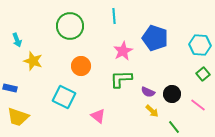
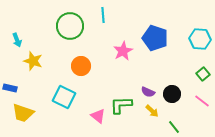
cyan line: moved 11 px left, 1 px up
cyan hexagon: moved 6 px up
green L-shape: moved 26 px down
pink line: moved 4 px right, 4 px up
yellow trapezoid: moved 5 px right, 4 px up
